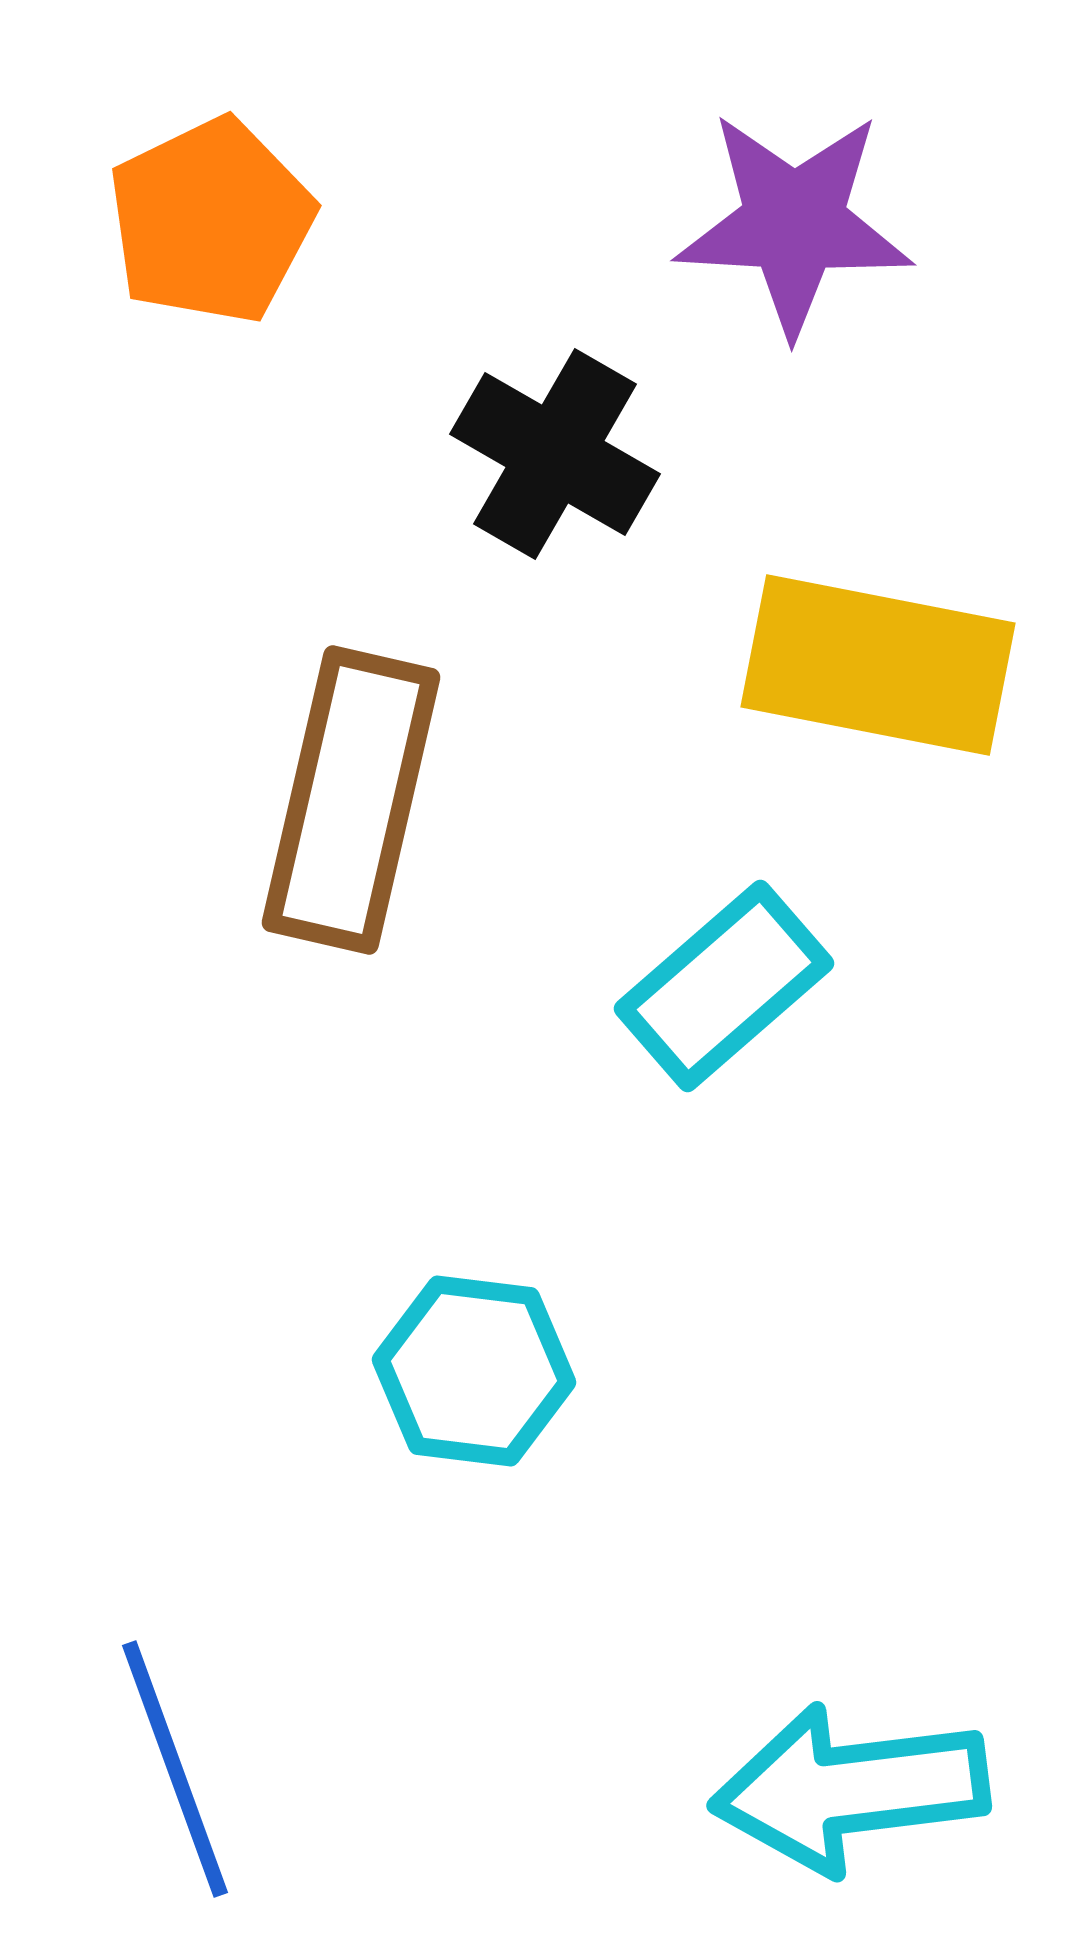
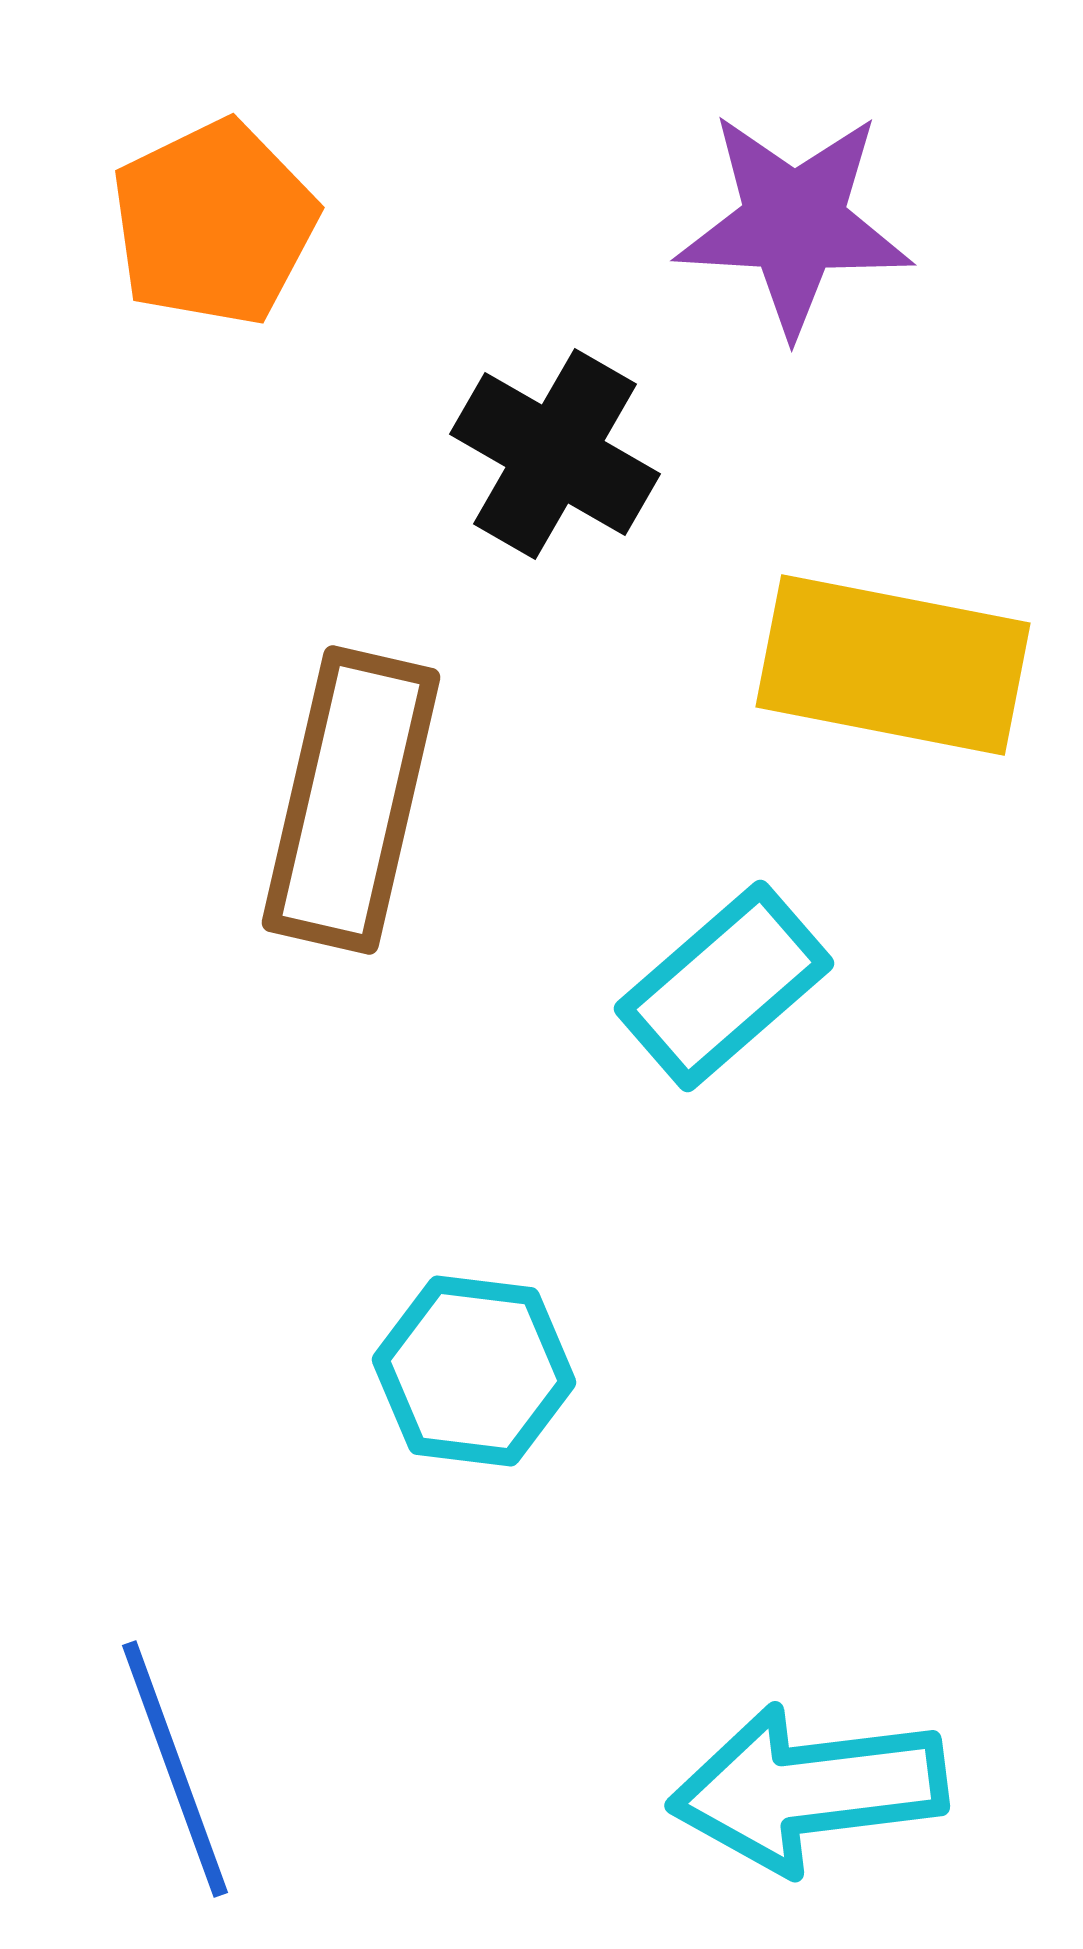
orange pentagon: moved 3 px right, 2 px down
yellow rectangle: moved 15 px right
cyan arrow: moved 42 px left
